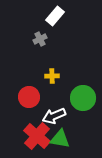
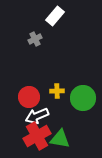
gray cross: moved 5 px left
yellow cross: moved 5 px right, 15 px down
white arrow: moved 17 px left
red cross: rotated 20 degrees clockwise
